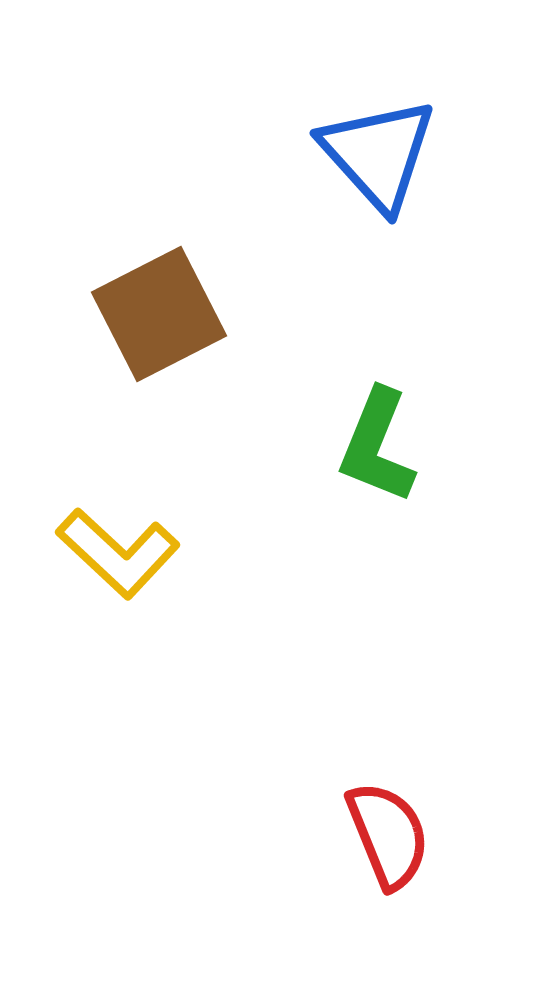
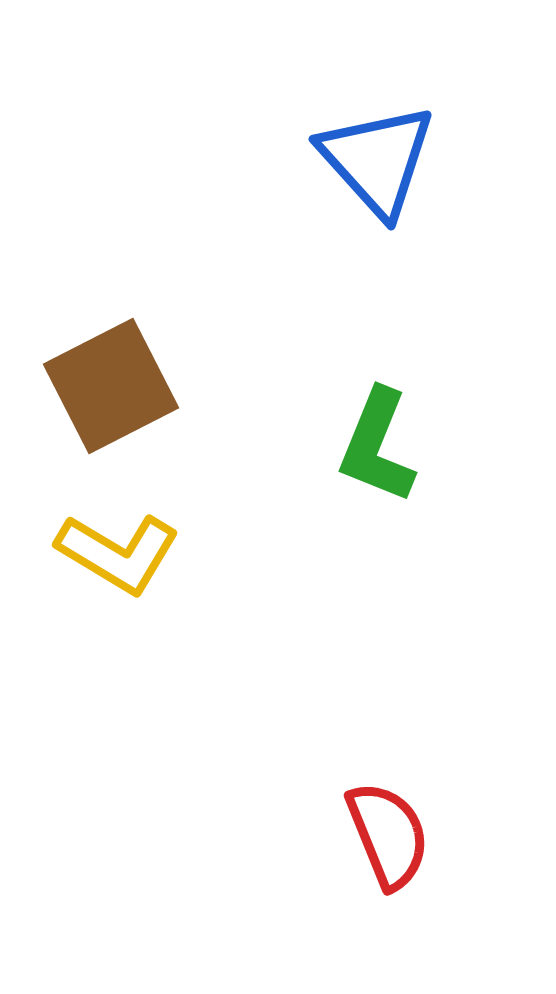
blue triangle: moved 1 px left, 6 px down
brown square: moved 48 px left, 72 px down
yellow L-shape: rotated 12 degrees counterclockwise
